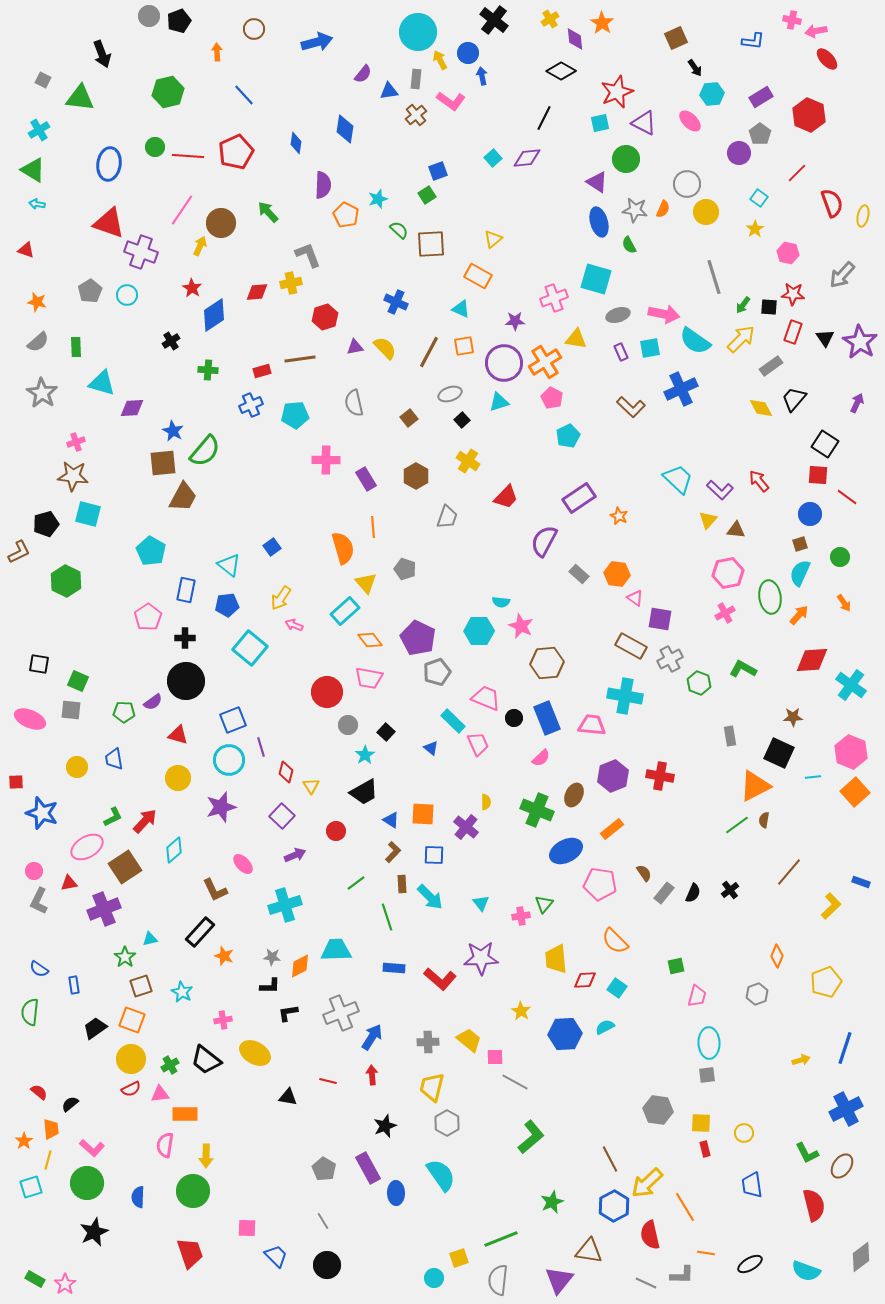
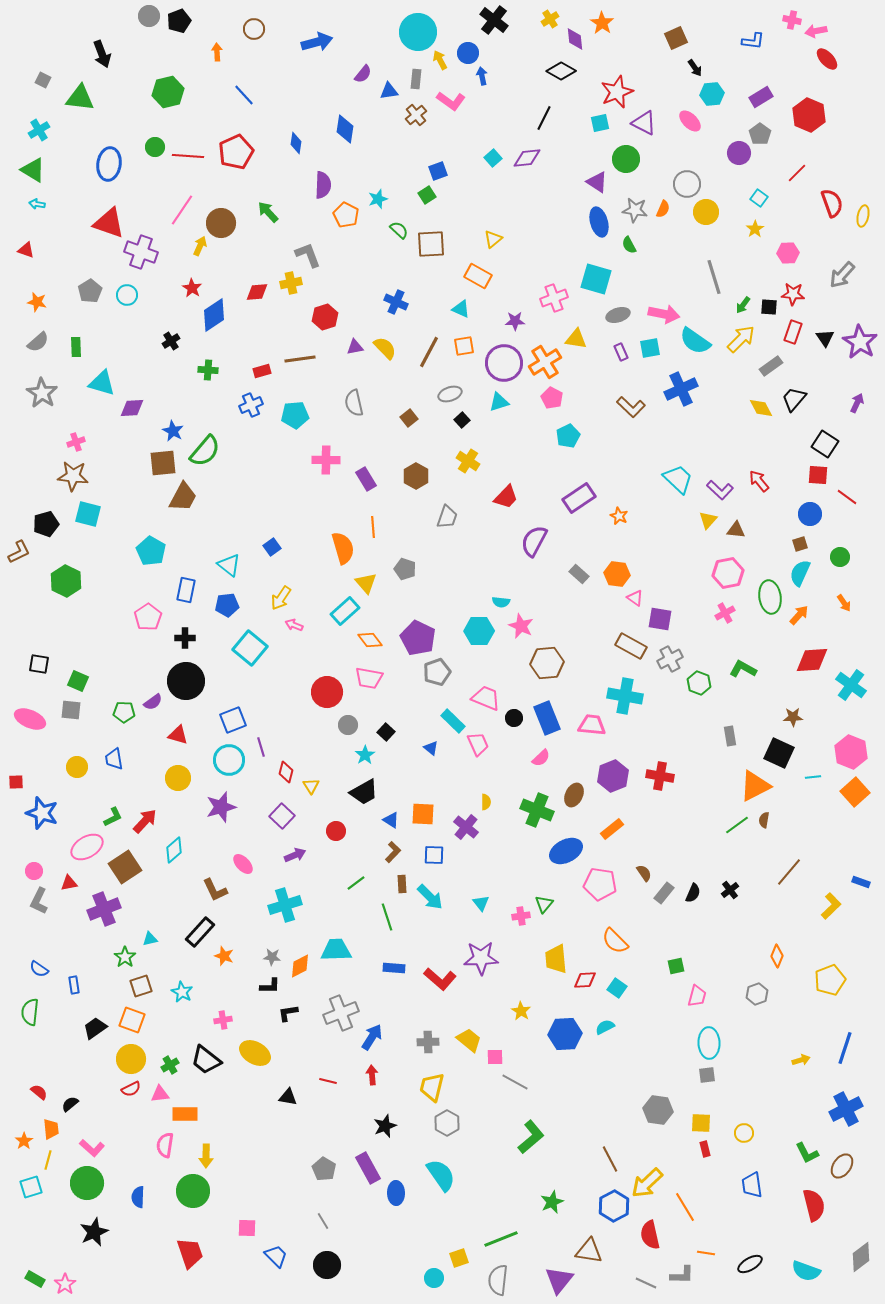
pink hexagon at (788, 253): rotated 15 degrees counterclockwise
purple semicircle at (544, 541): moved 10 px left
yellow pentagon at (826, 982): moved 4 px right, 2 px up
